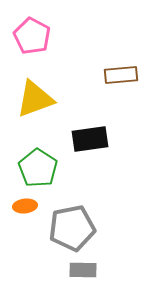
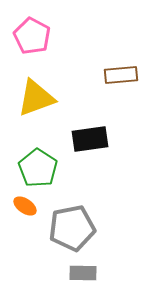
yellow triangle: moved 1 px right, 1 px up
orange ellipse: rotated 40 degrees clockwise
gray rectangle: moved 3 px down
